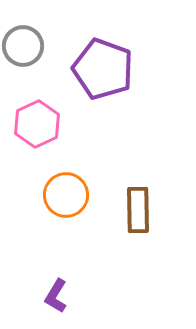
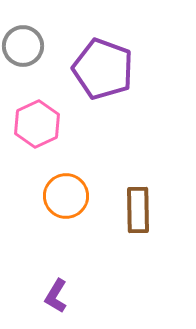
orange circle: moved 1 px down
